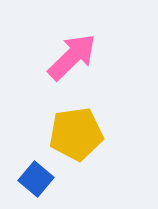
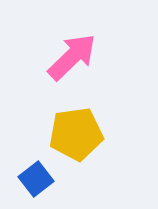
blue square: rotated 12 degrees clockwise
